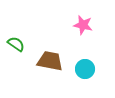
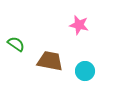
pink star: moved 4 px left
cyan circle: moved 2 px down
